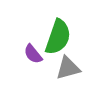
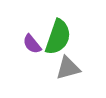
purple semicircle: moved 1 px left, 10 px up
